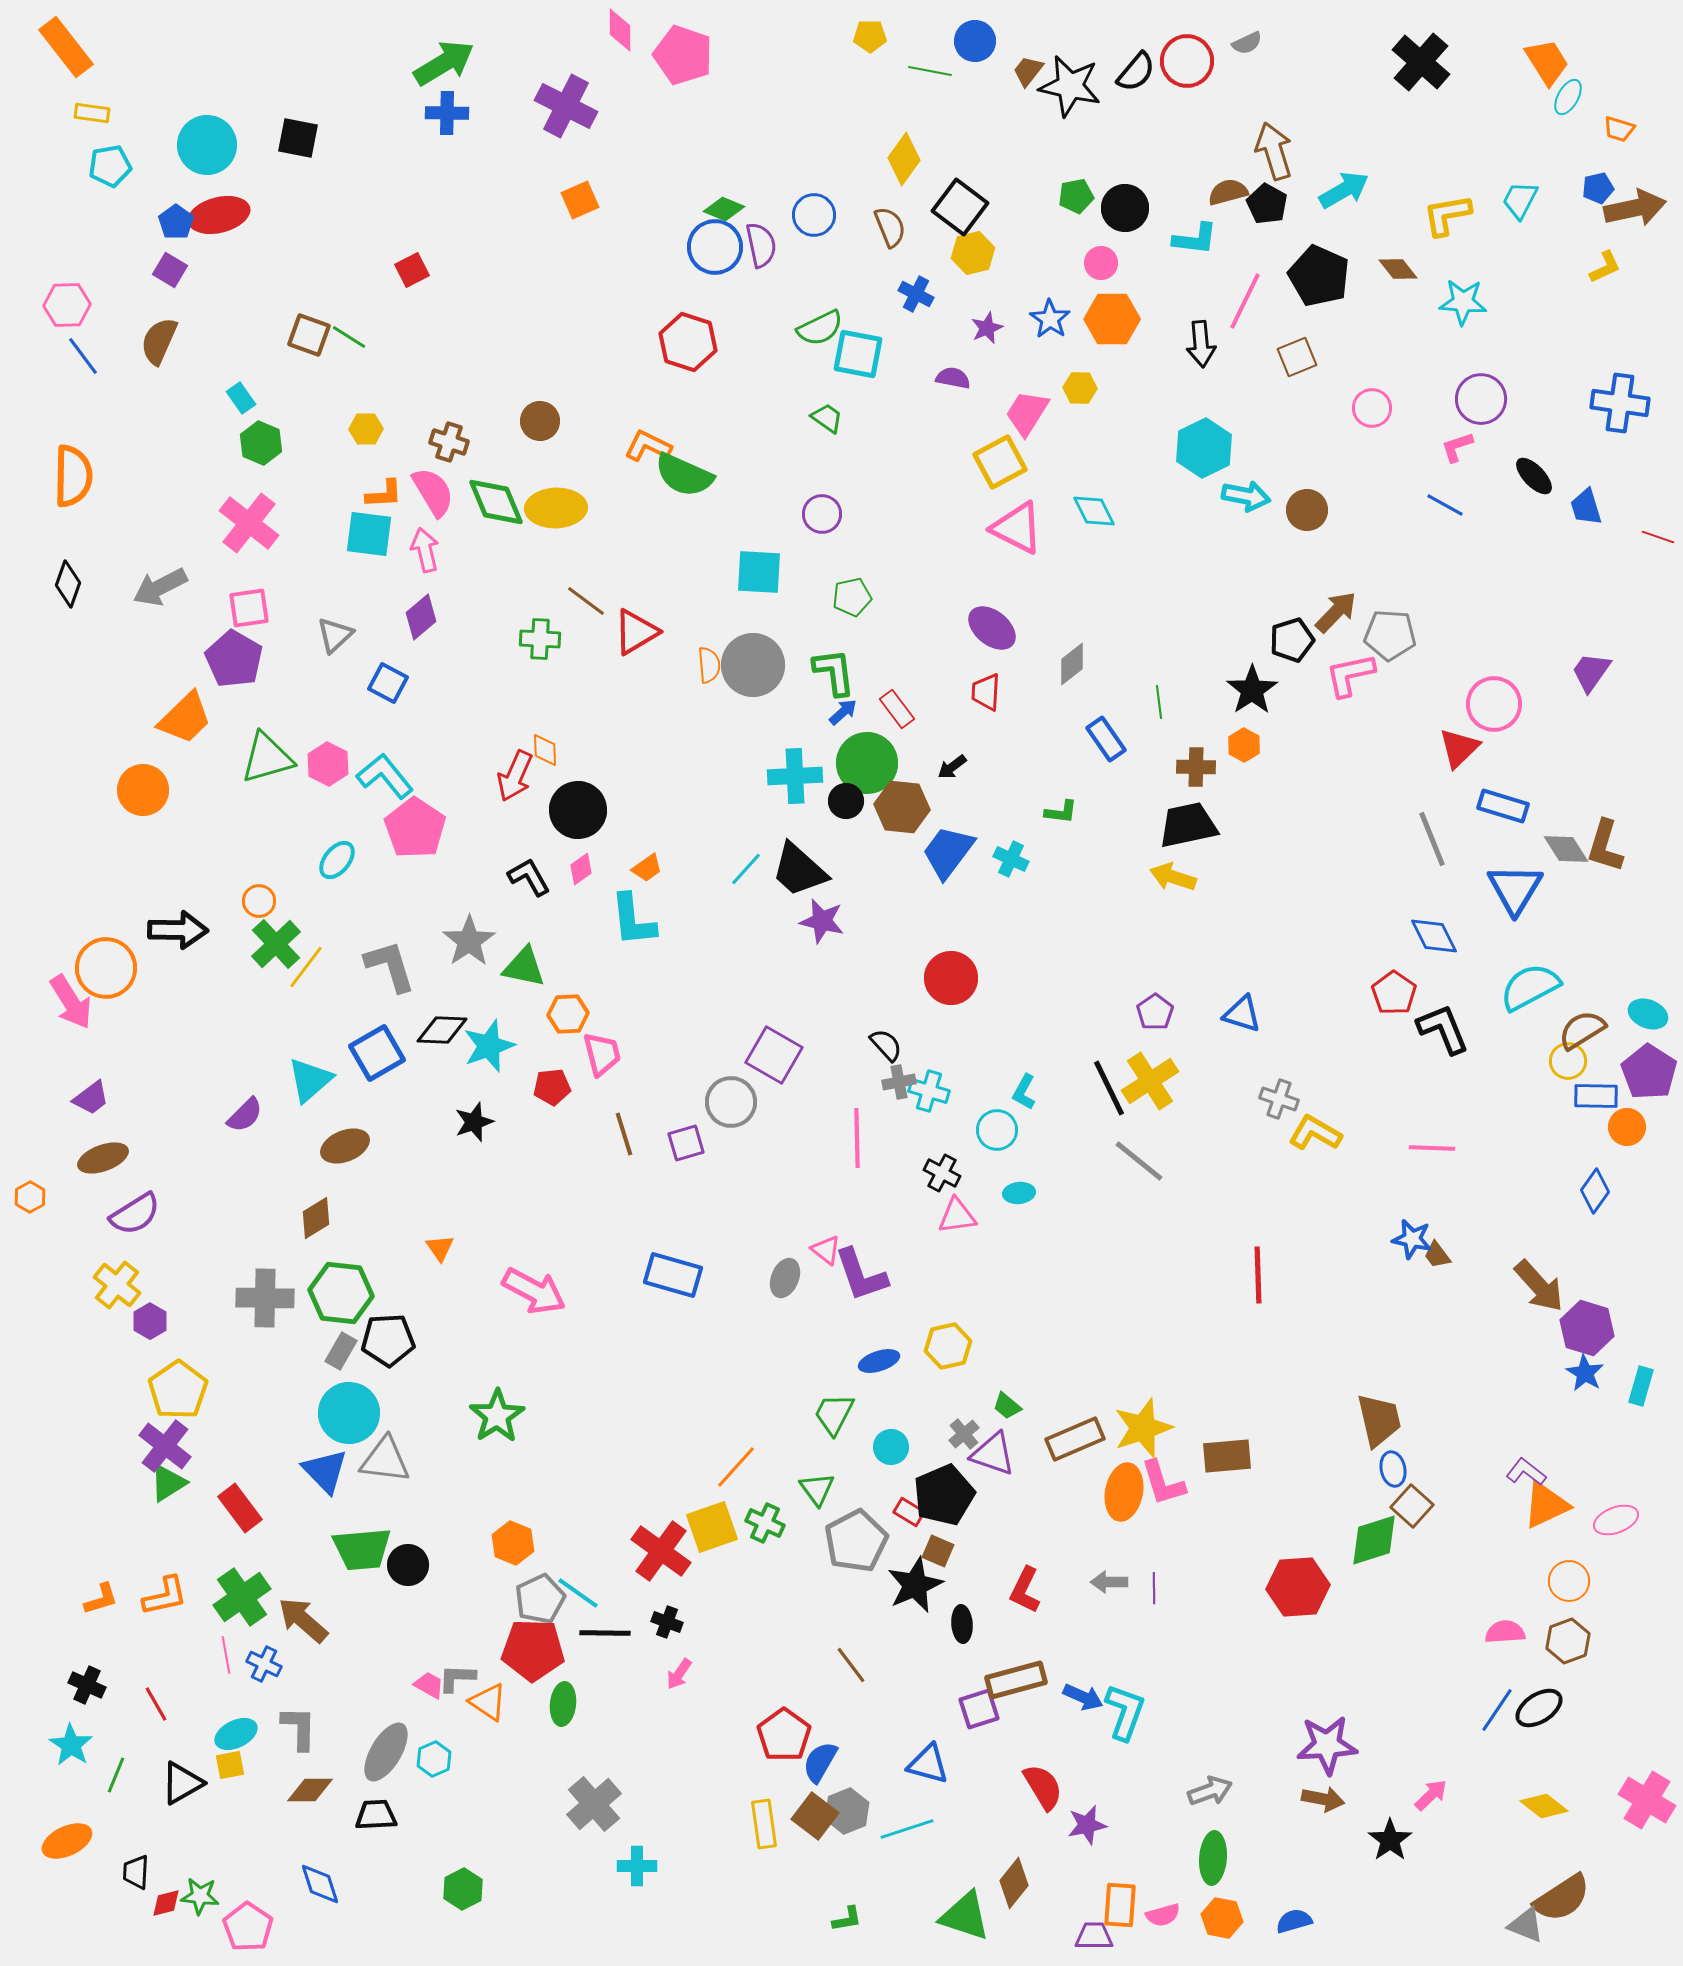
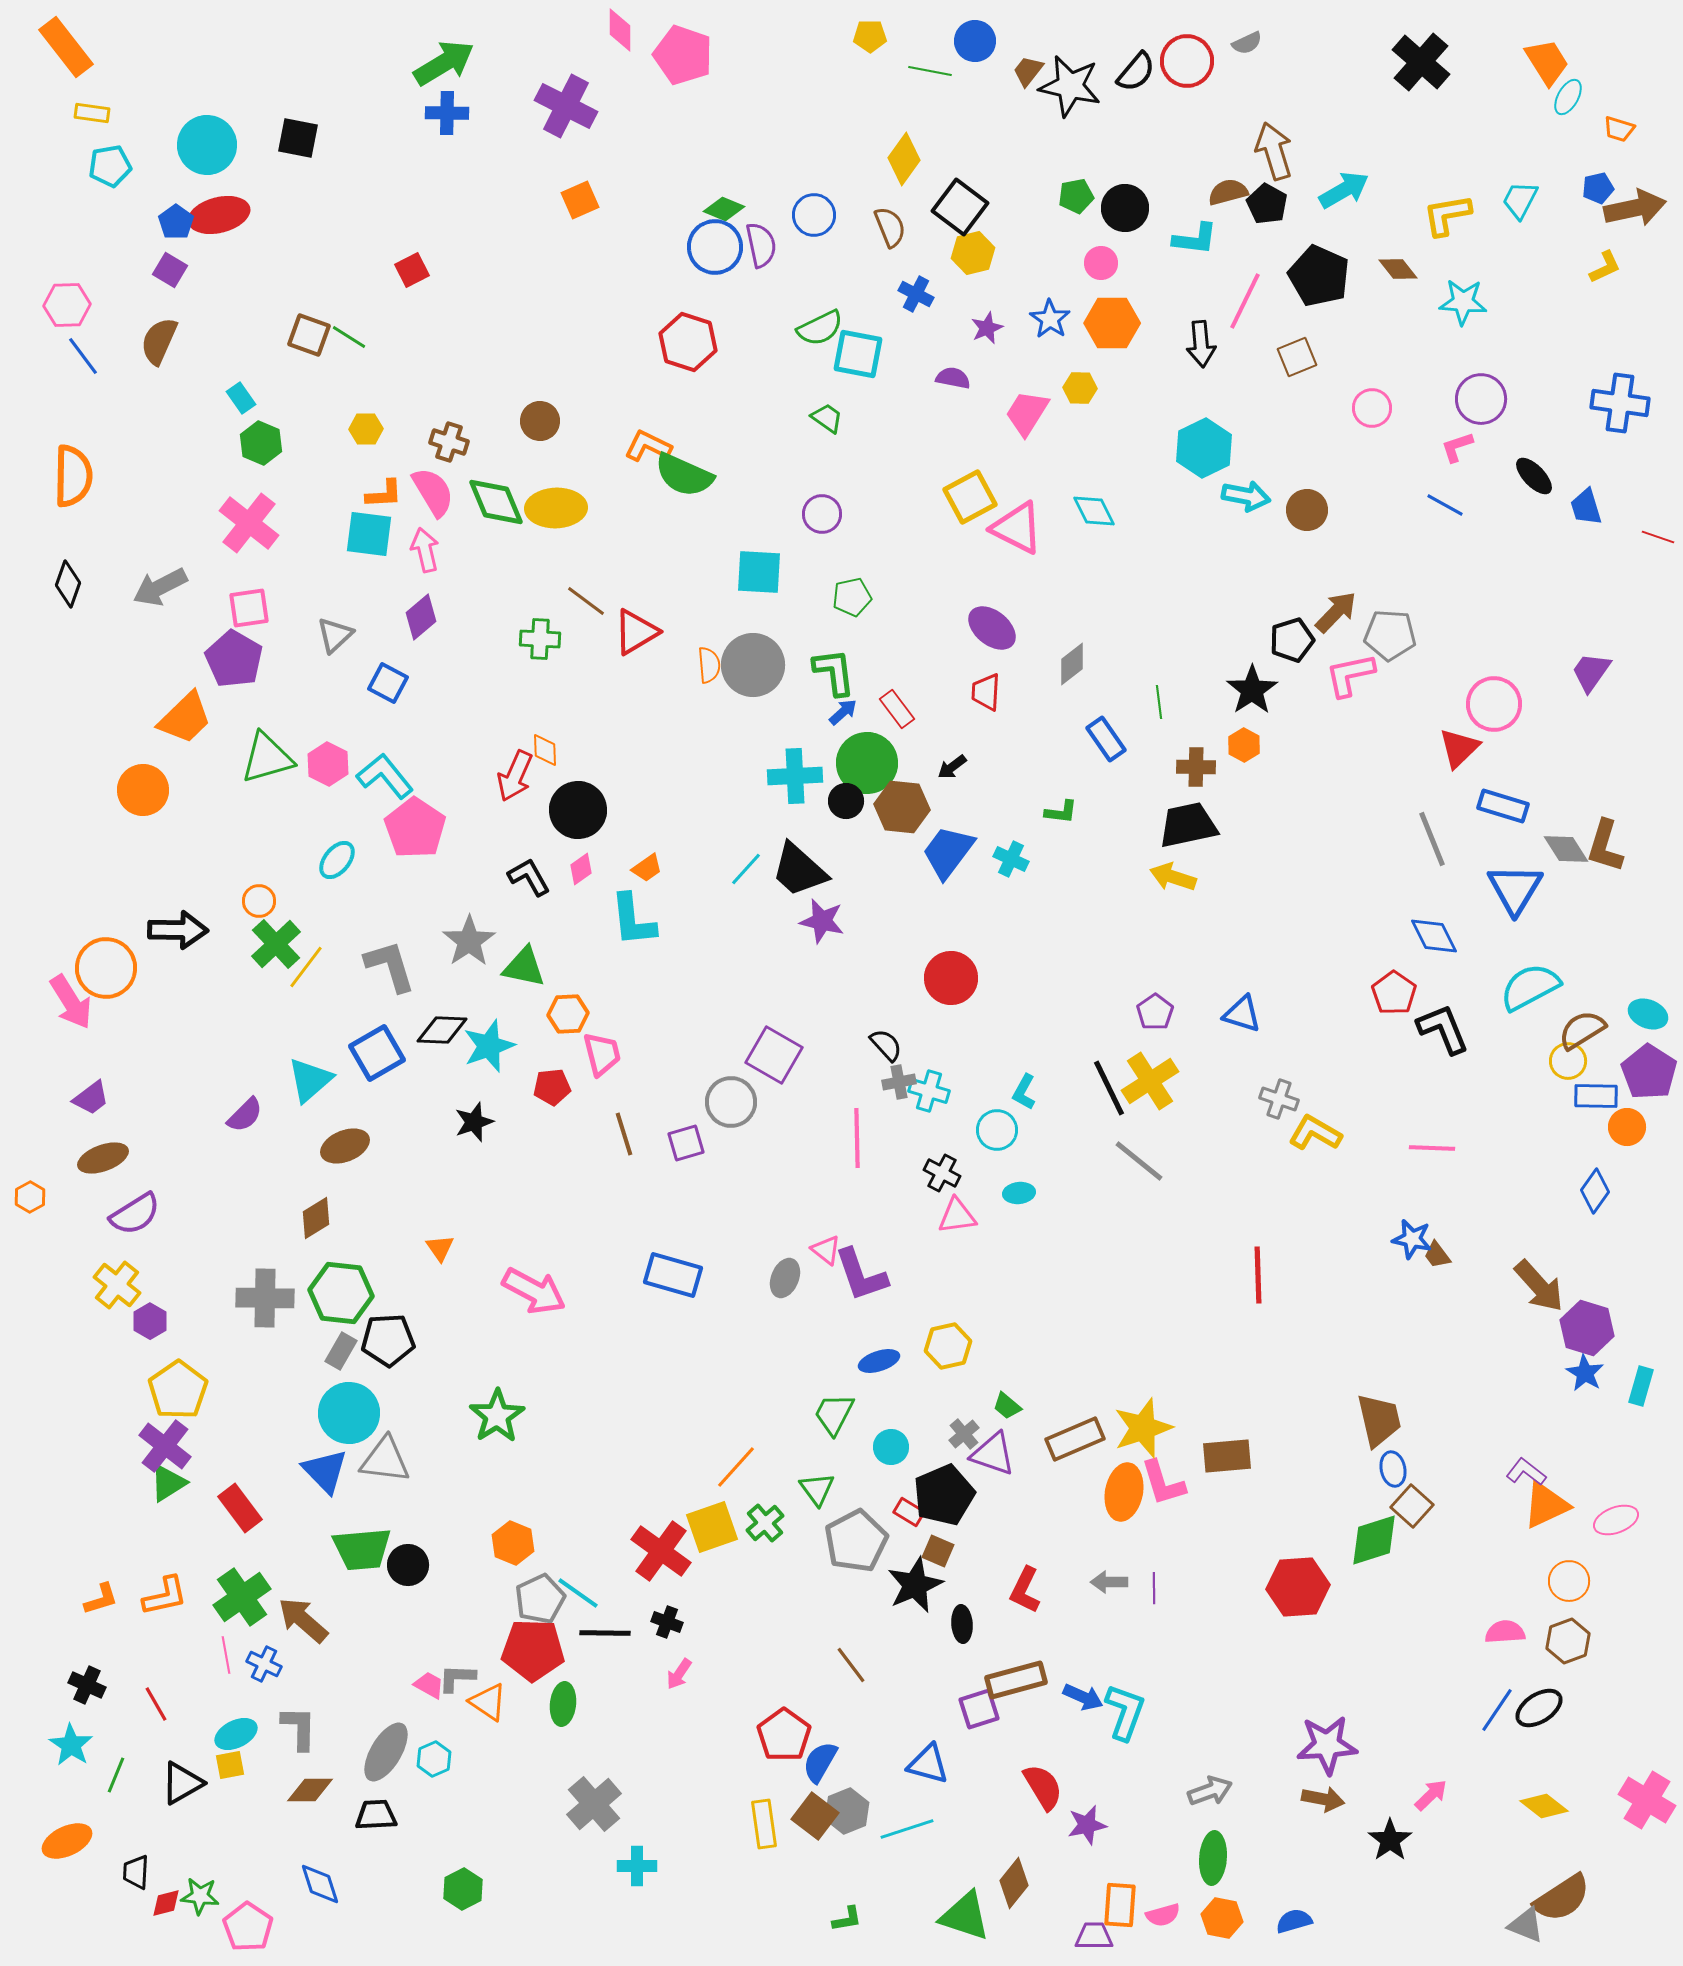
orange hexagon at (1112, 319): moved 4 px down
yellow square at (1000, 462): moved 30 px left, 35 px down
green cross at (765, 1523): rotated 24 degrees clockwise
